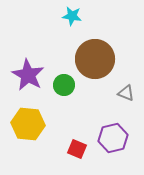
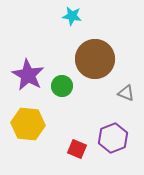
green circle: moved 2 px left, 1 px down
purple hexagon: rotated 8 degrees counterclockwise
